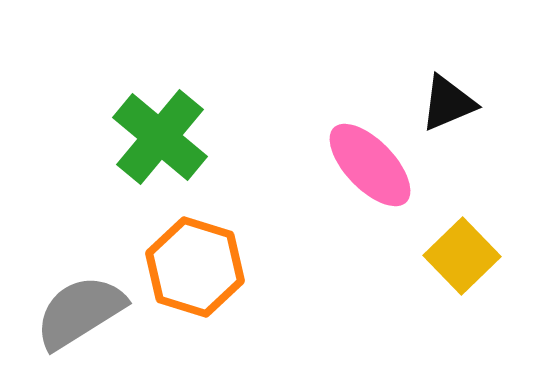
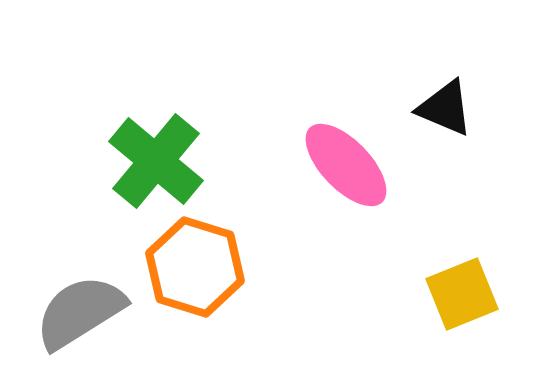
black triangle: moved 3 px left, 5 px down; rotated 46 degrees clockwise
green cross: moved 4 px left, 24 px down
pink ellipse: moved 24 px left
yellow square: moved 38 px down; rotated 22 degrees clockwise
